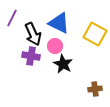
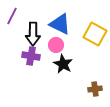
purple line: moved 2 px up
blue triangle: moved 1 px right, 1 px down
black arrow: rotated 25 degrees clockwise
pink circle: moved 1 px right, 1 px up
